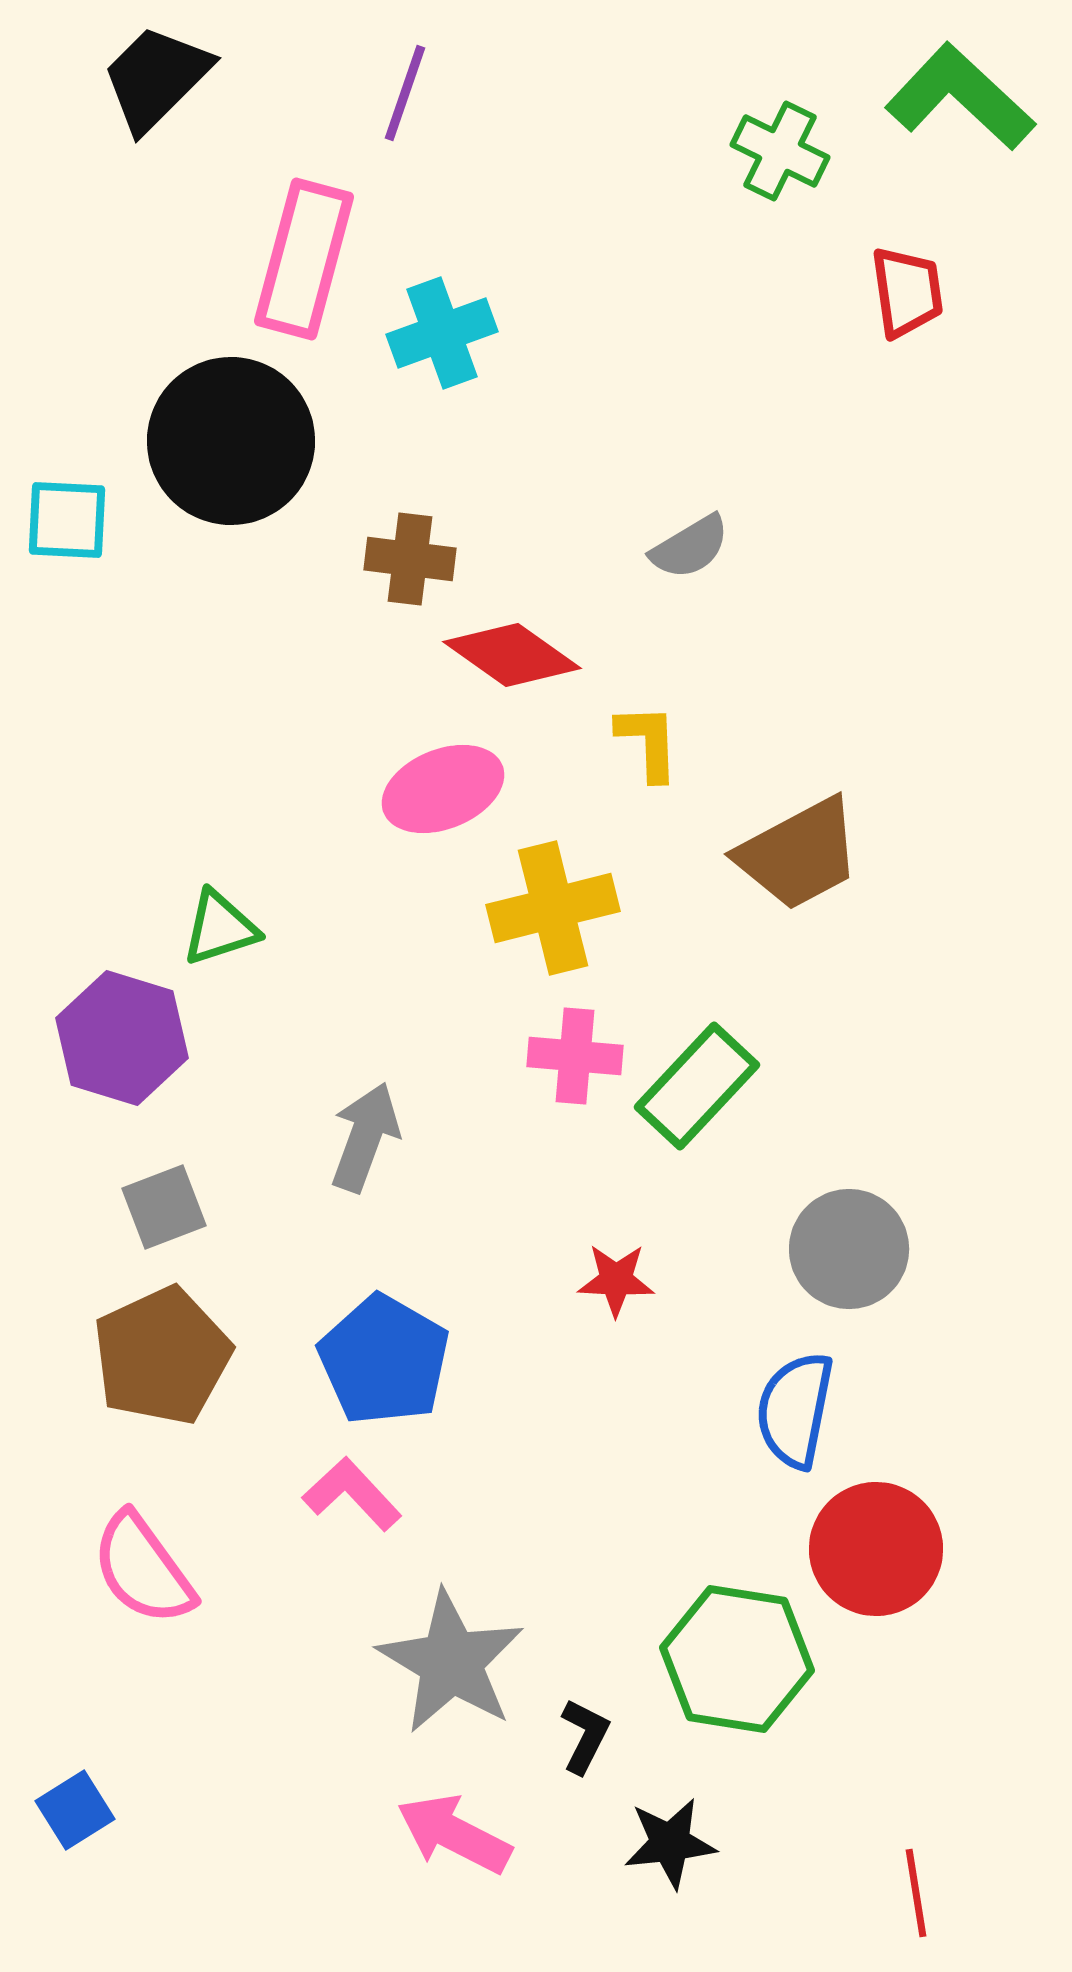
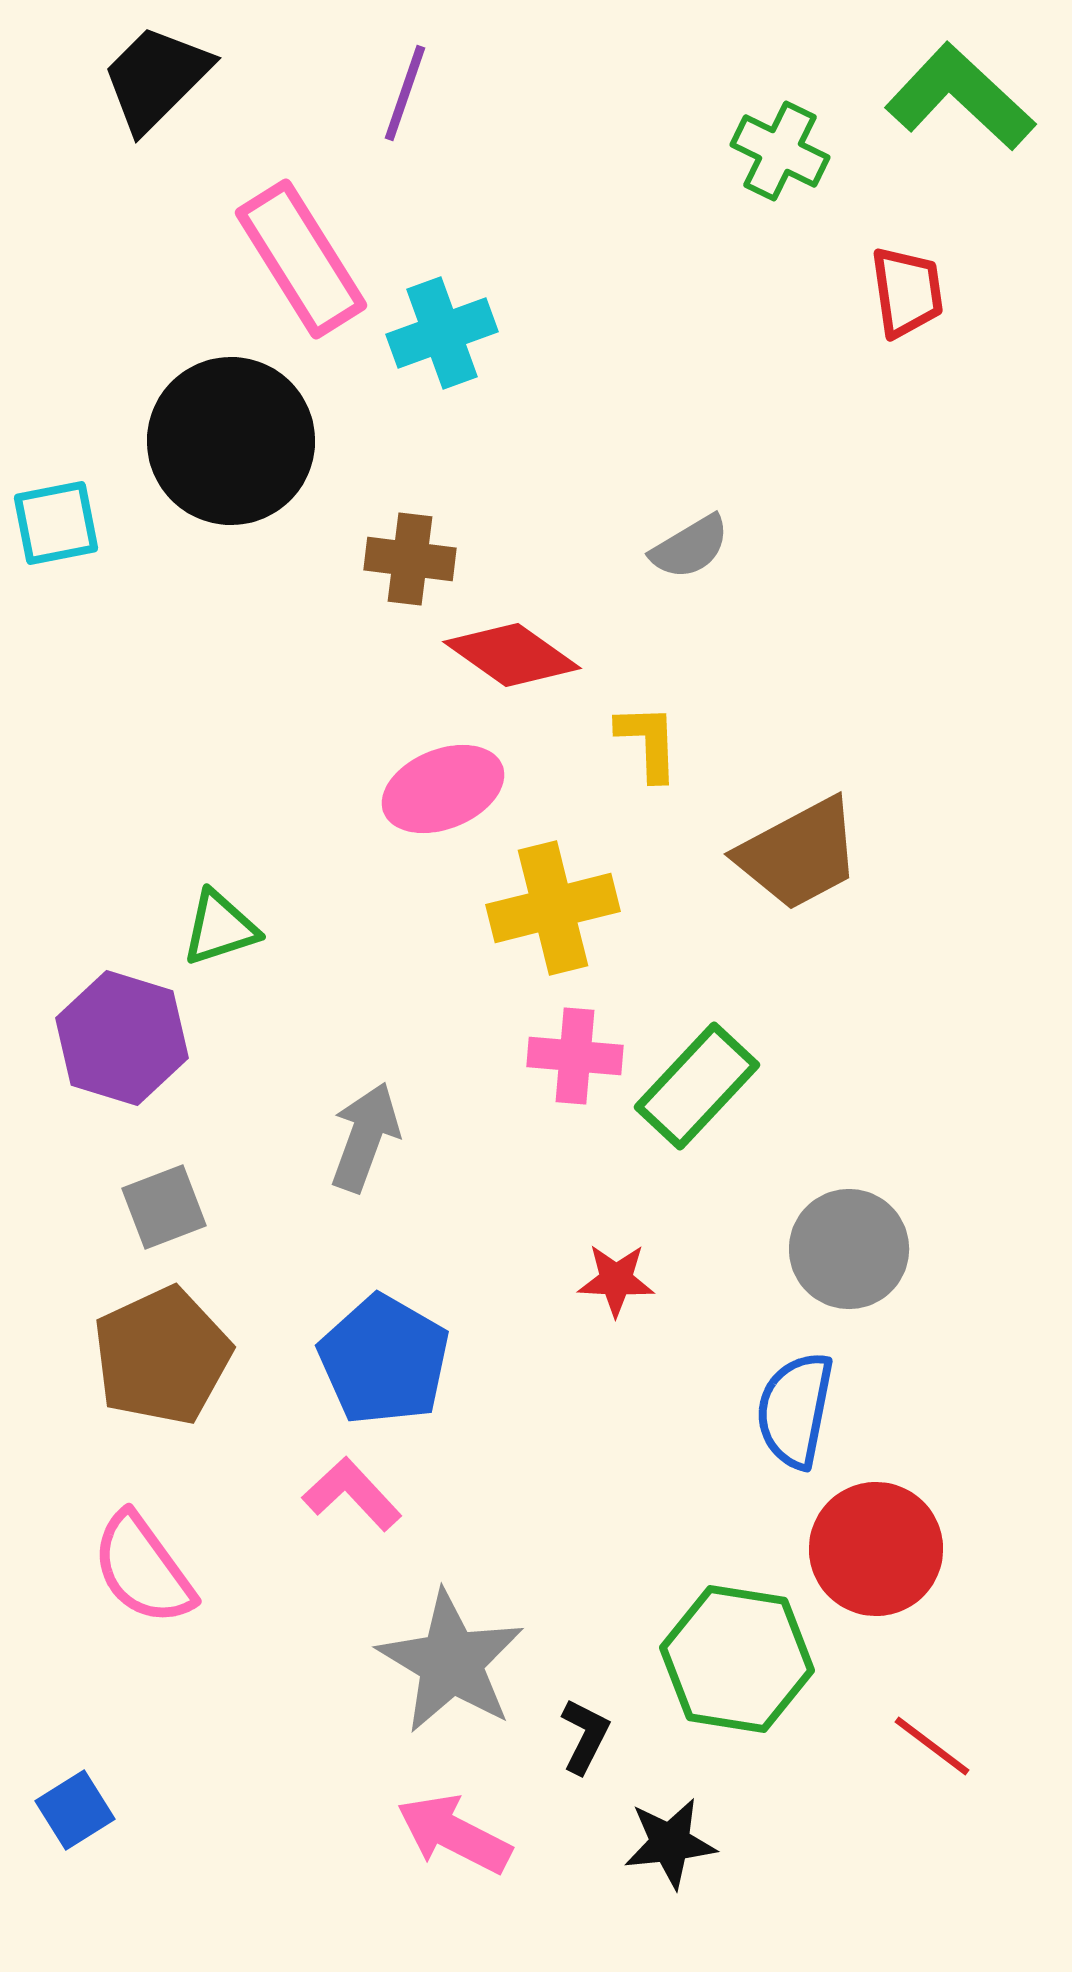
pink rectangle: moved 3 px left; rotated 47 degrees counterclockwise
cyan square: moved 11 px left, 3 px down; rotated 14 degrees counterclockwise
red line: moved 16 px right, 147 px up; rotated 44 degrees counterclockwise
